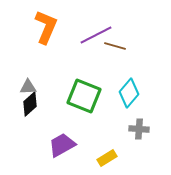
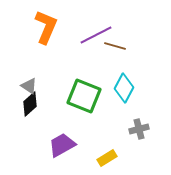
gray triangle: moved 1 px right, 1 px up; rotated 36 degrees clockwise
cyan diamond: moved 5 px left, 5 px up; rotated 12 degrees counterclockwise
gray cross: rotated 18 degrees counterclockwise
